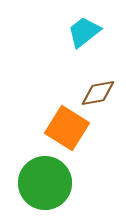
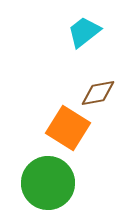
orange square: moved 1 px right
green circle: moved 3 px right
